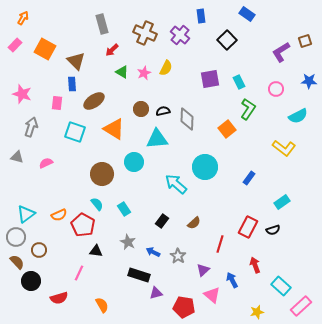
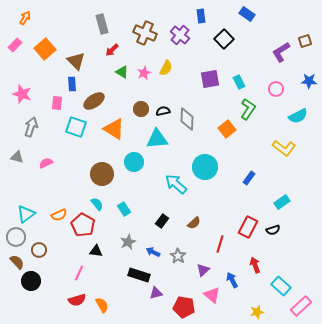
orange arrow at (23, 18): moved 2 px right
black square at (227, 40): moved 3 px left, 1 px up
orange square at (45, 49): rotated 20 degrees clockwise
cyan square at (75, 132): moved 1 px right, 5 px up
gray star at (128, 242): rotated 21 degrees clockwise
red semicircle at (59, 298): moved 18 px right, 2 px down
